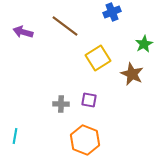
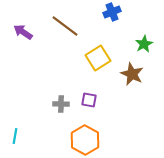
purple arrow: rotated 18 degrees clockwise
orange hexagon: rotated 8 degrees clockwise
